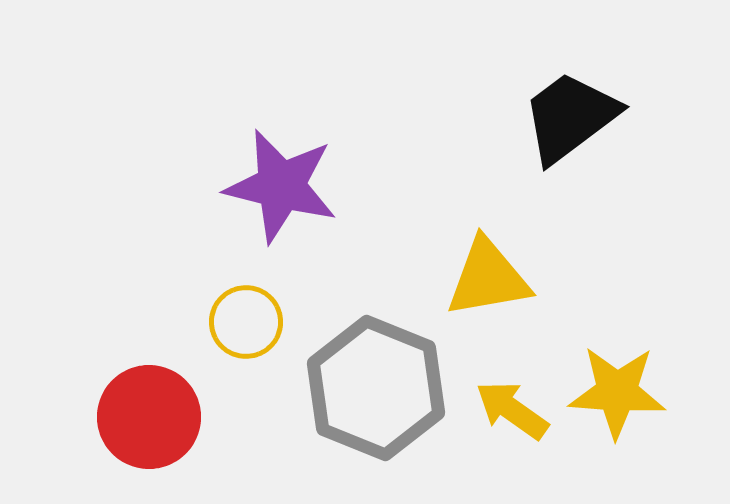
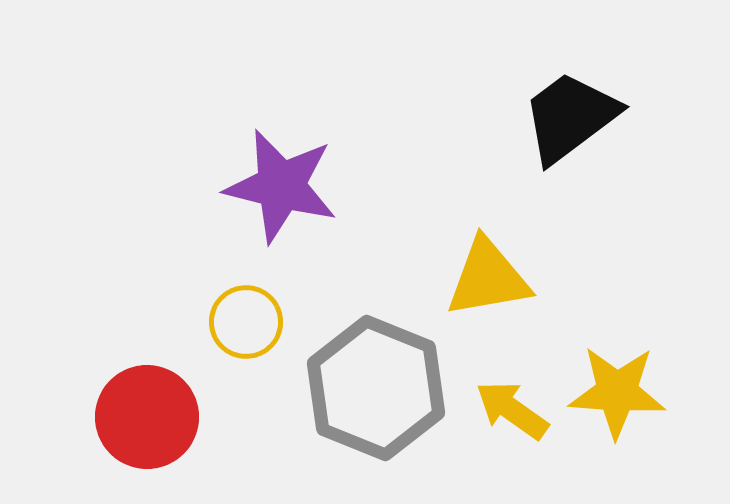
red circle: moved 2 px left
